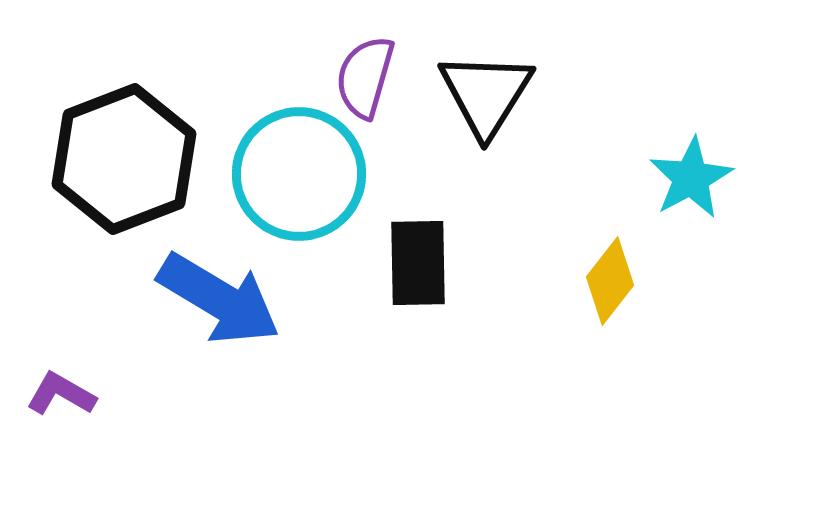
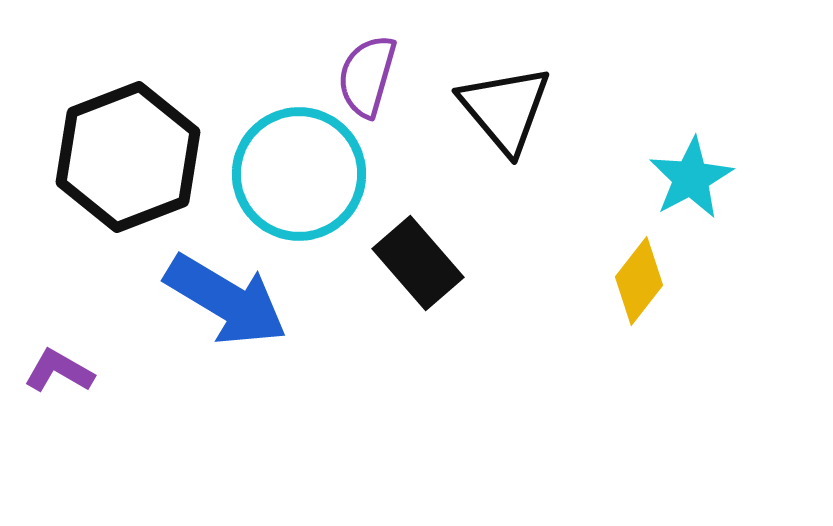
purple semicircle: moved 2 px right, 1 px up
black triangle: moved 19 px right, 15 px down; rotated 12 degrees counterclockwise
black hexagon: moved 4 px right, 2 px up
black rectangle: rotated 40 degrees counterclockwise
yellow diamond: moved 29 px right
blue arrow: moved 7 px right, 1 px down
purple L-shape: moved 2 px left, 23 px up
